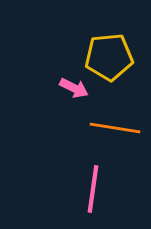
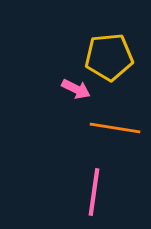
pink arrow: moved 2 px right, 1 px down
pink line: moved 1 px right, 3 px down
